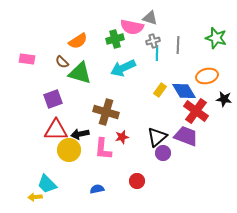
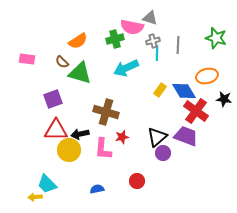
cyan arrow: moved 3 px right
